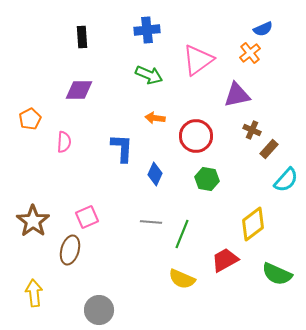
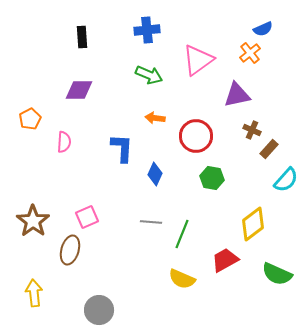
green hexagon: moved 5 px right, 1 px up
